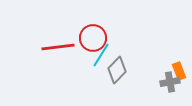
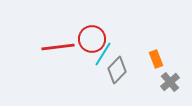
red circle: moved 1 px left, 1 px down
cyan line: moved 2 px right, 1 px up
orange rectangle: moved 23 px left, 12 px up
gray cross: rotated 30 degrees counterclockwise
